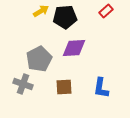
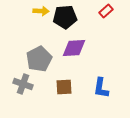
yellow arrow: rotated 35 degrees clockwise
